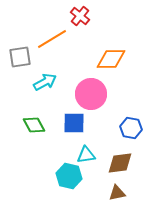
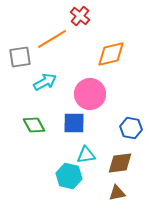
orange diamond: moved 5 px up; rotated 12 degrees counterclockwise
pink circle: moved 1 px left
